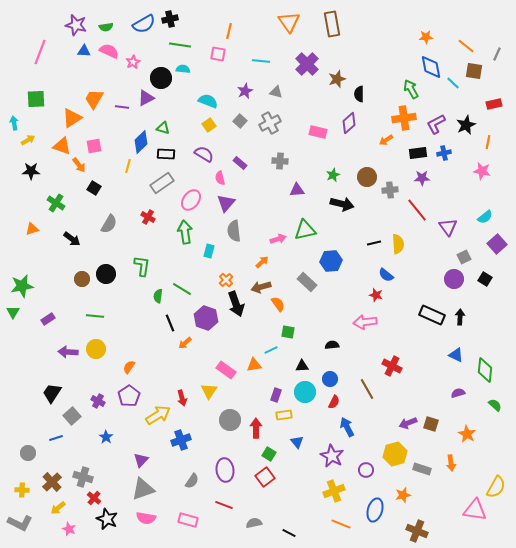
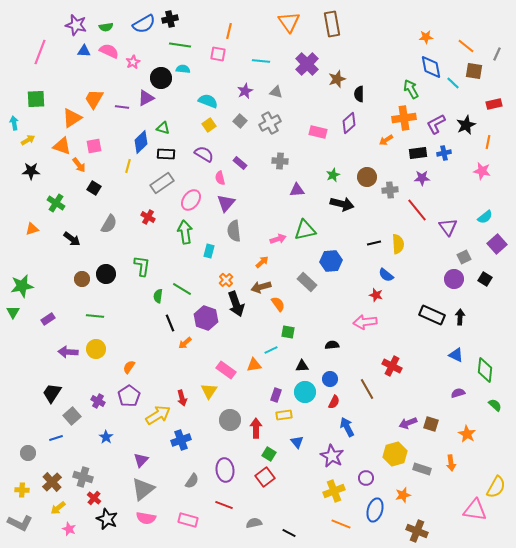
purple circle at (366, 470): moved 8 px down
gray triangle at (143, 489): rotated 20 degrees counterclockwise
